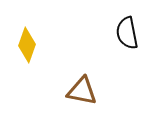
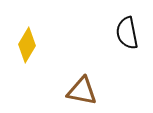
yellow diamond: rotated 12 degrees clockwise
